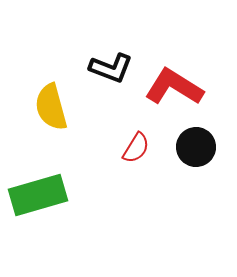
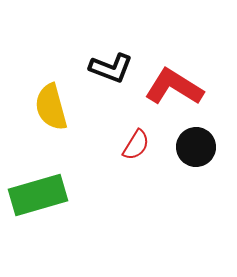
red semicircle: moved 3 px up
